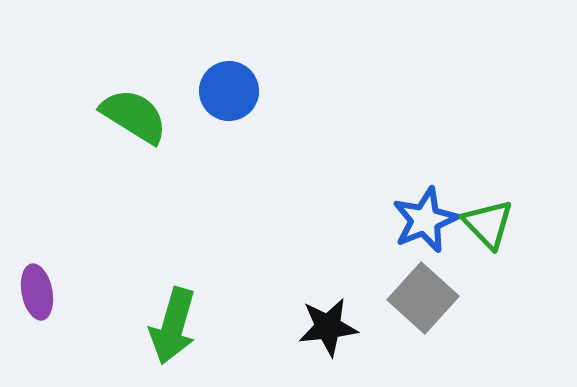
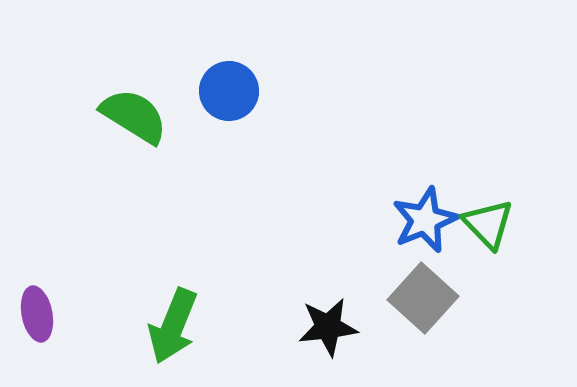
purple ellipse: moved 22 px down
green arrow: rotated 6 degrees clockwise
